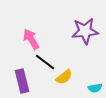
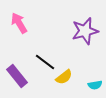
purple star: rotated 8 degrees counterclockwise
pink arrow: moved 12 px left, 16 px up
purple rectangle: moved 5 px left, 5 px up; rotated 25 degrees counterclockwise
cyan semicircle: moved 3 px up
